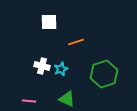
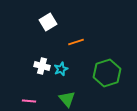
white square: moved 1 px left; rotated 30 degrees counterclockwise
green hexagon: moved 3 px right, 1 px up
green triangle: rotated 24 degrees clockwise
